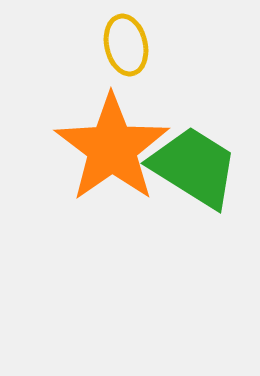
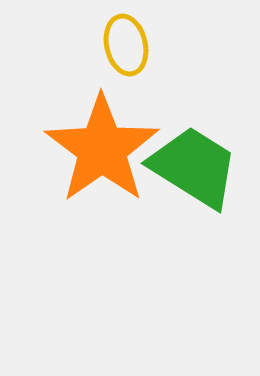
orange star: moved 10 px left, 1 px down
